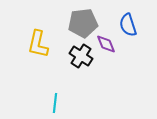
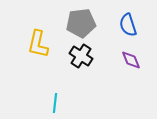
gray pentagon: moved 2 px left
purple diamond: moved 25 px right, 16 px down
